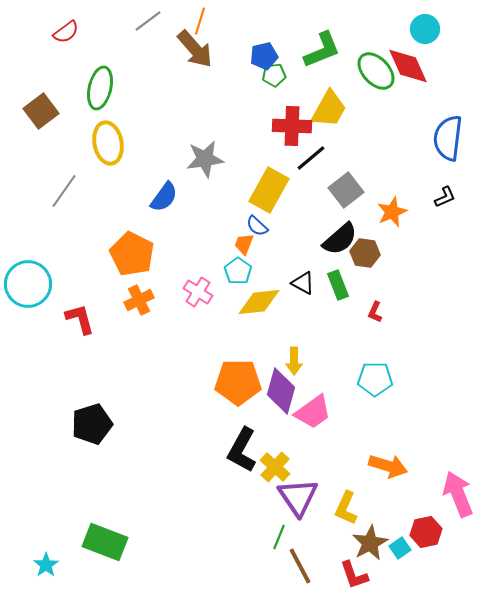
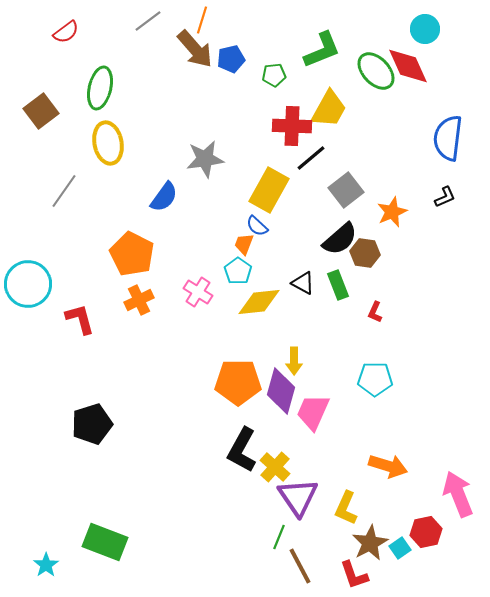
orange line at (200, 21): moved 2 px right, 1 px up
blue pentagon at (264, 56): moved 33 px left, 3 px down
pink trapezoid at (313, 412): rotated 150 degrees clockwise
